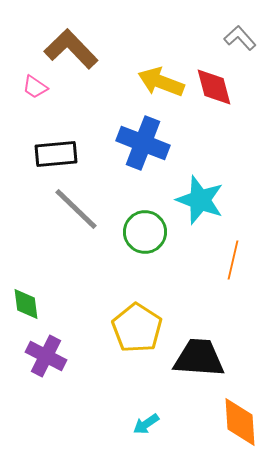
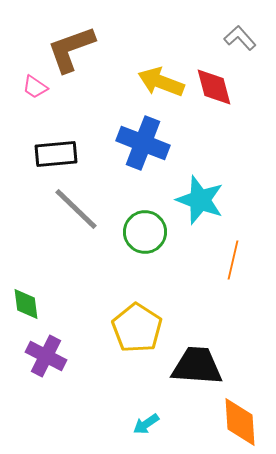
brown L-shape: rotated 66 degrees counterclockwise
black trapezoid: moved 2 px left, 8 px down
